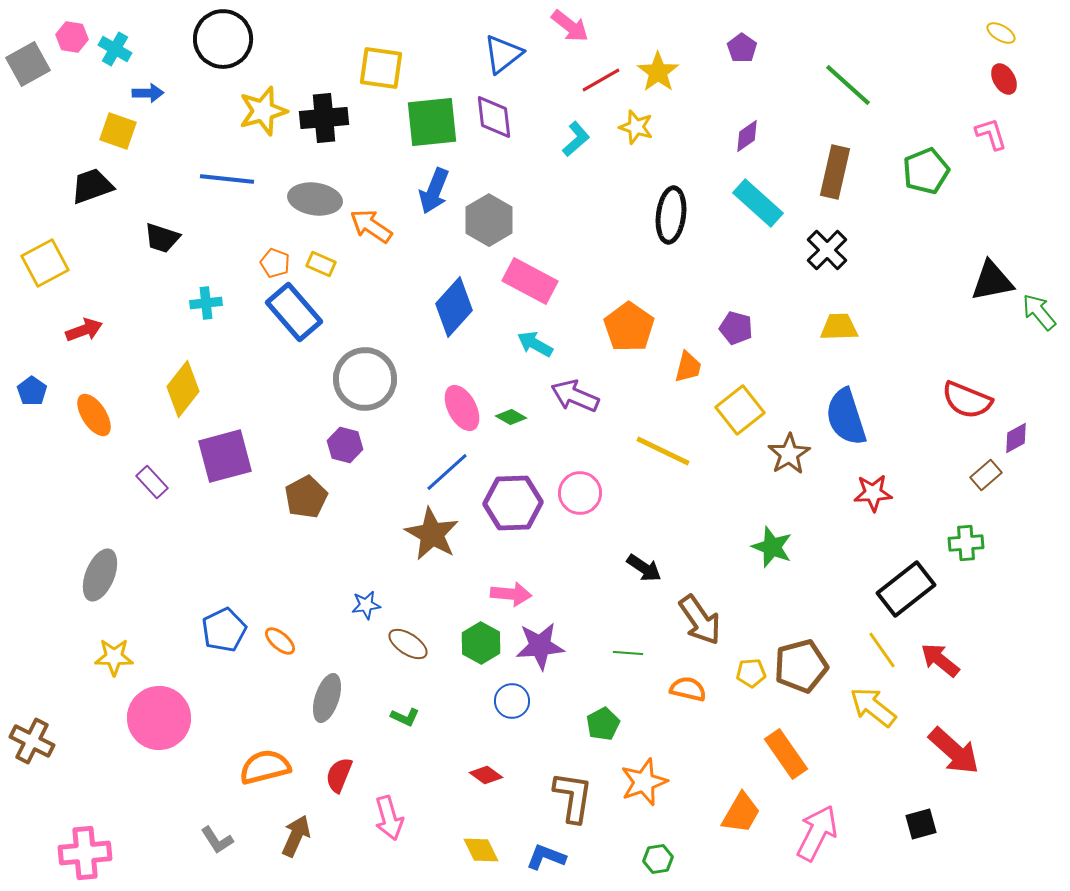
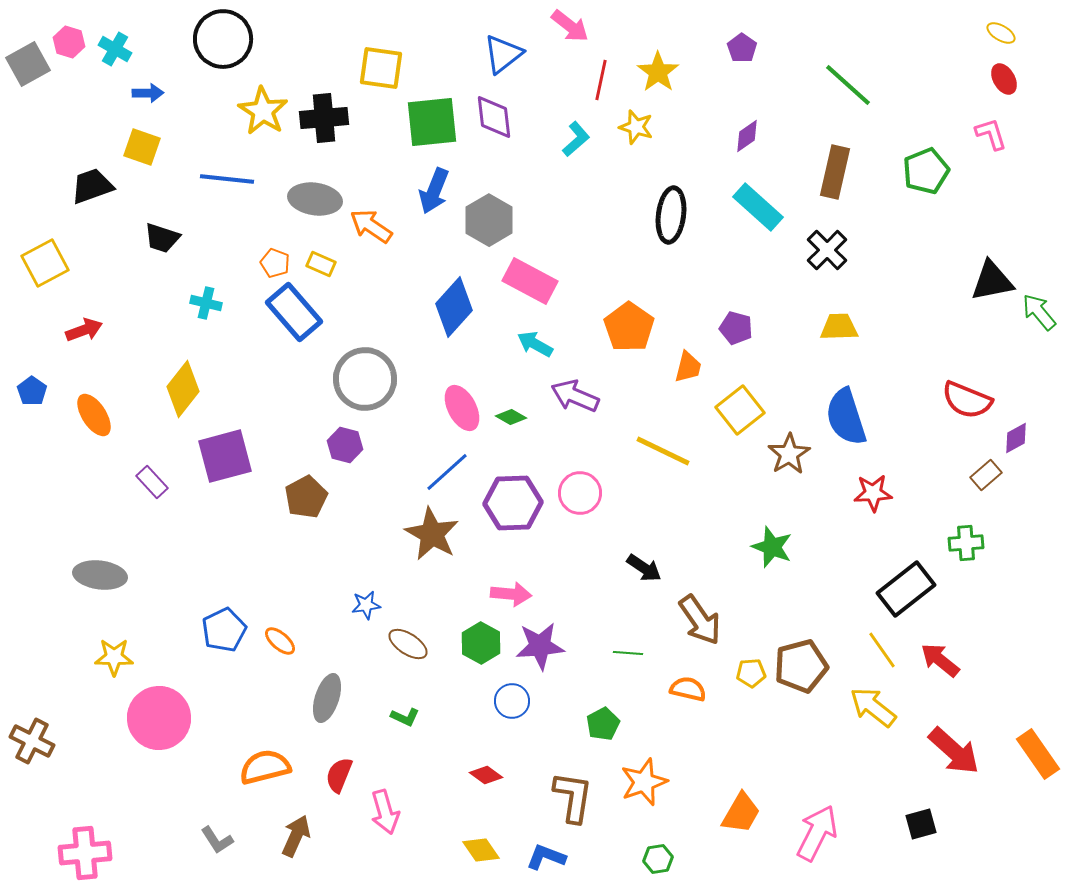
pink hexagon at (72, 37): moved 3 px left, 5 px down; rotated 8 degrees clockwise
red line at (601, 80): rotated 48 degrees counterclockwise
yellow star at (263, 111): rotated 24 degrees counterclockwise
yellow square at (118, 131): moved 24 px right, 16 px down
cyan rectangle at (758, 203): moved 4 px down
cyan cross at (206, 303): rotated 20 degrees clockwise
gray ellipse at (100, 575): rotated 75 degrees clockwise
orange rectangle at (786, 754): moved 252 px right
pink arrow at (389, 818): moved 4 px left, 6 px up
yellow diamond at (481, 850): rotated 9 degrees counterclockwise
